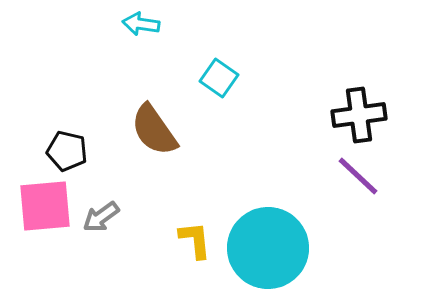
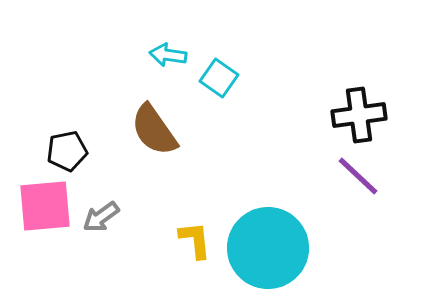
cyan arrow: moved 27 px right, 31 px down
black pentagon: rotated 24 degrees counterclockwise
